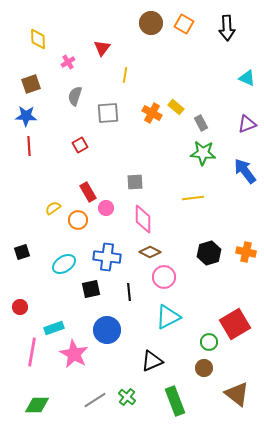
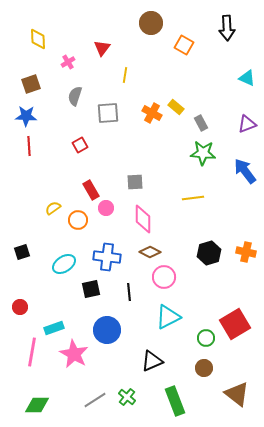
orange square at (184, 24): moved 21 px down
red rectangle at (88, 192): moved 3 px right, 2 px up
green circle at (209, 342): moved 3 px left, 4 px up
